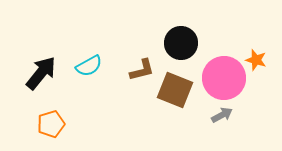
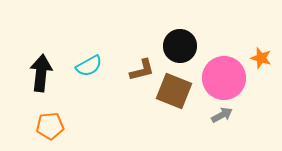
black circle: moved 1 px left, 3 px down
orange star: moved 5 px right, 2 px up
black arrow: rotated 33 degrees counterclockwise
brown square: moved 1 px left, 1 px down
orange pentagon: moved 1 px left, 2 px down; rotated 12 degrees clockwise
